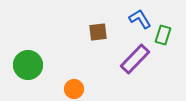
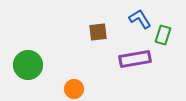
purple rectangle: rotated 36 degrees clockwise
